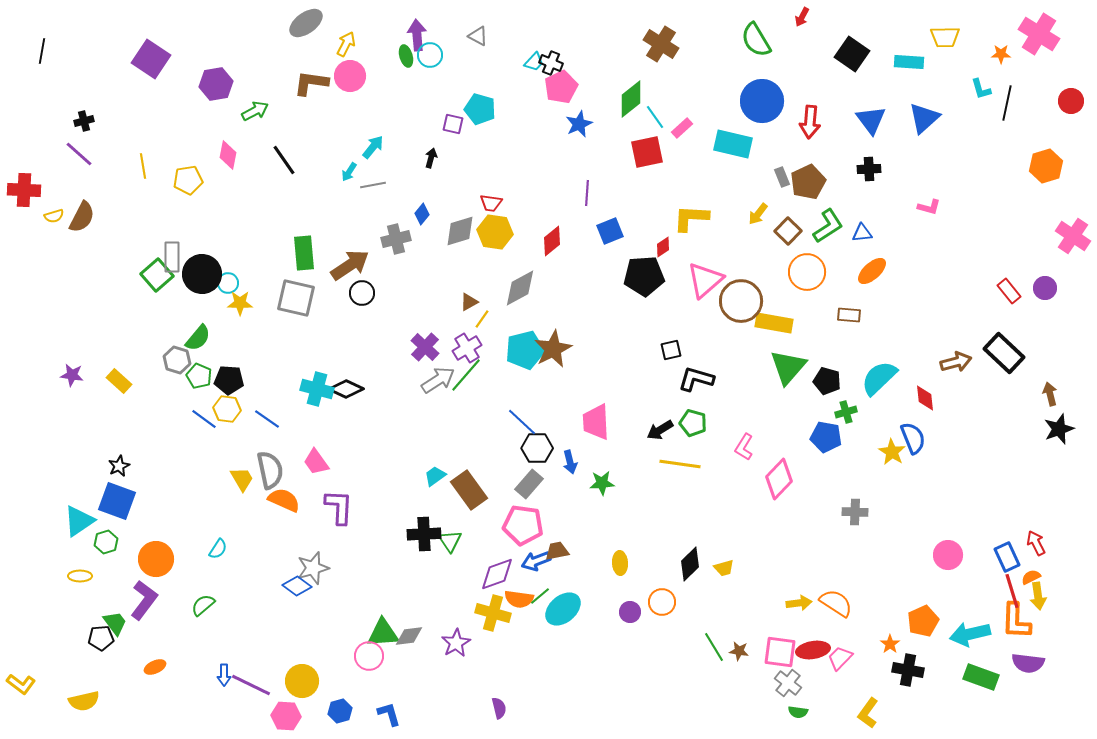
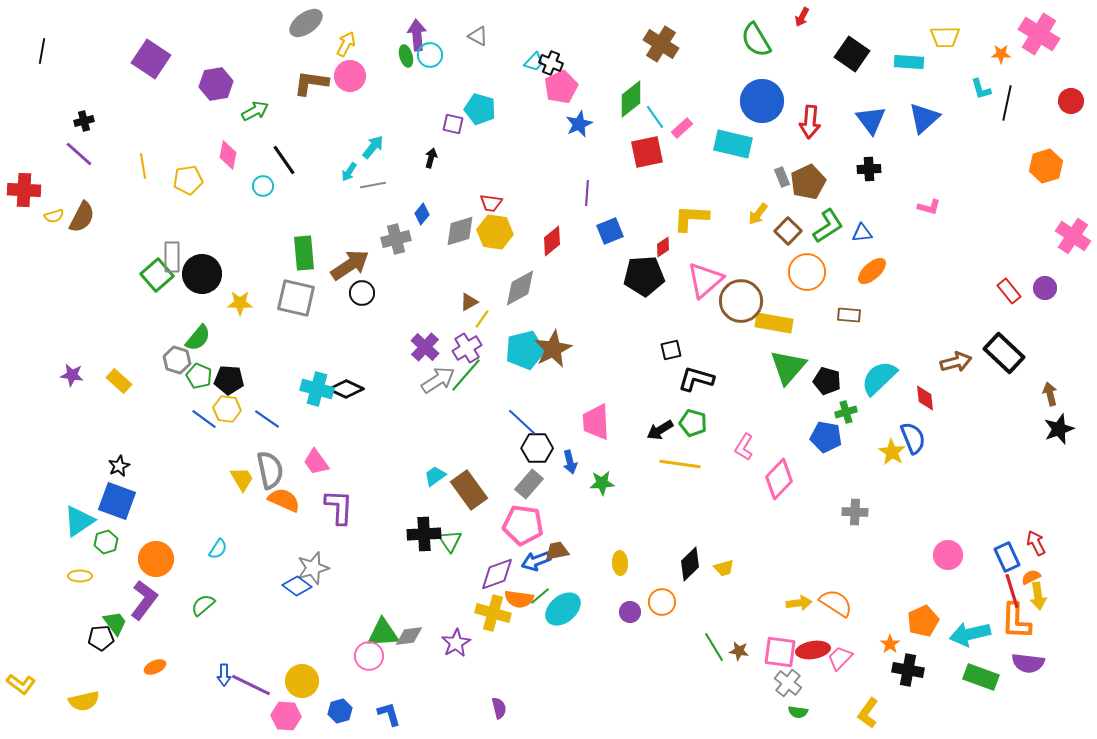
cyan circle at (228, 283): moved 35 px right, 97 px up
